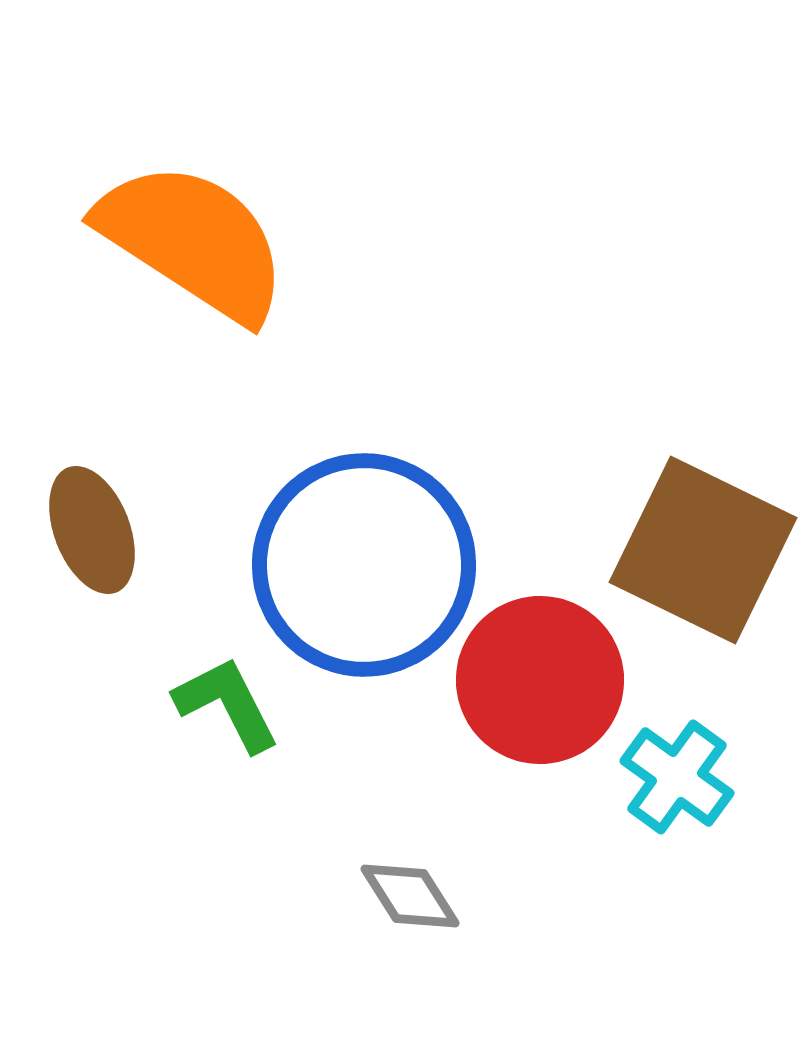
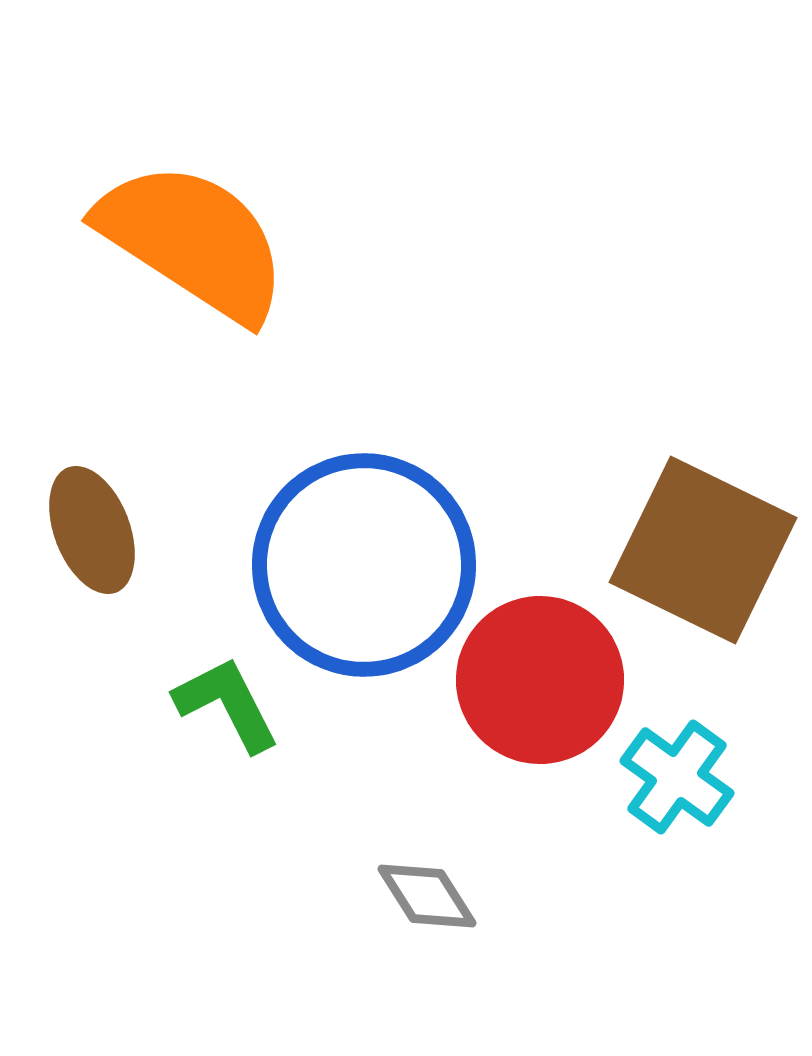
gray diamond: moved 17 px right
